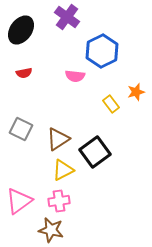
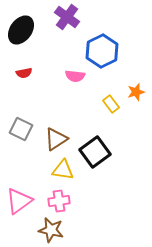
brown triangle: moved 2 px left
yellow triangle: rotated 35 degrees clockwise
